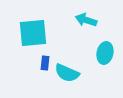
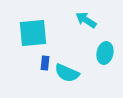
cyan arrow: rotated 15 degrees clockwise
